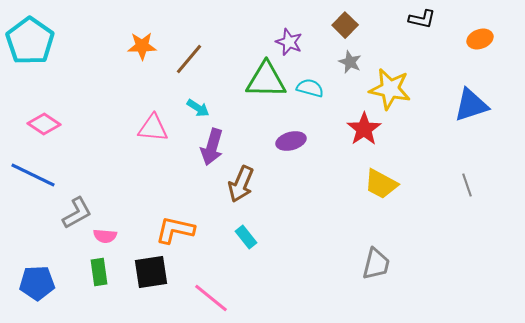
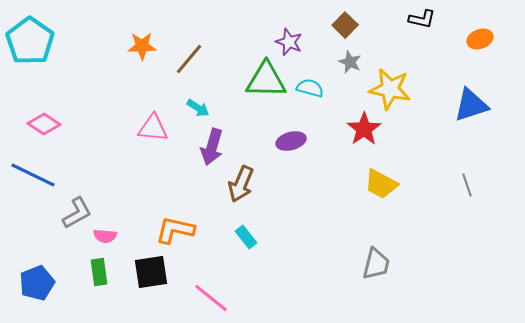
blue pentagon: rotated 20 degrees counterclockwise
